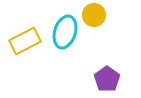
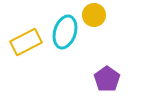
yellow rectangle: moved 1 px right, 1 px down
